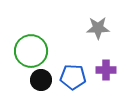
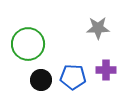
green circle: moved 3 px left, 7 px up
